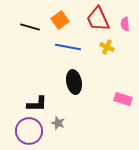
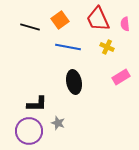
pink rectangle: moved 2 px left, 22 px up; rotated 48 degrees counterclockwise
